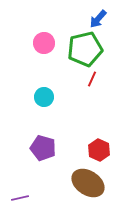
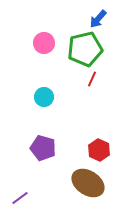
purple line: rotated 24 degrees counterclockwise
